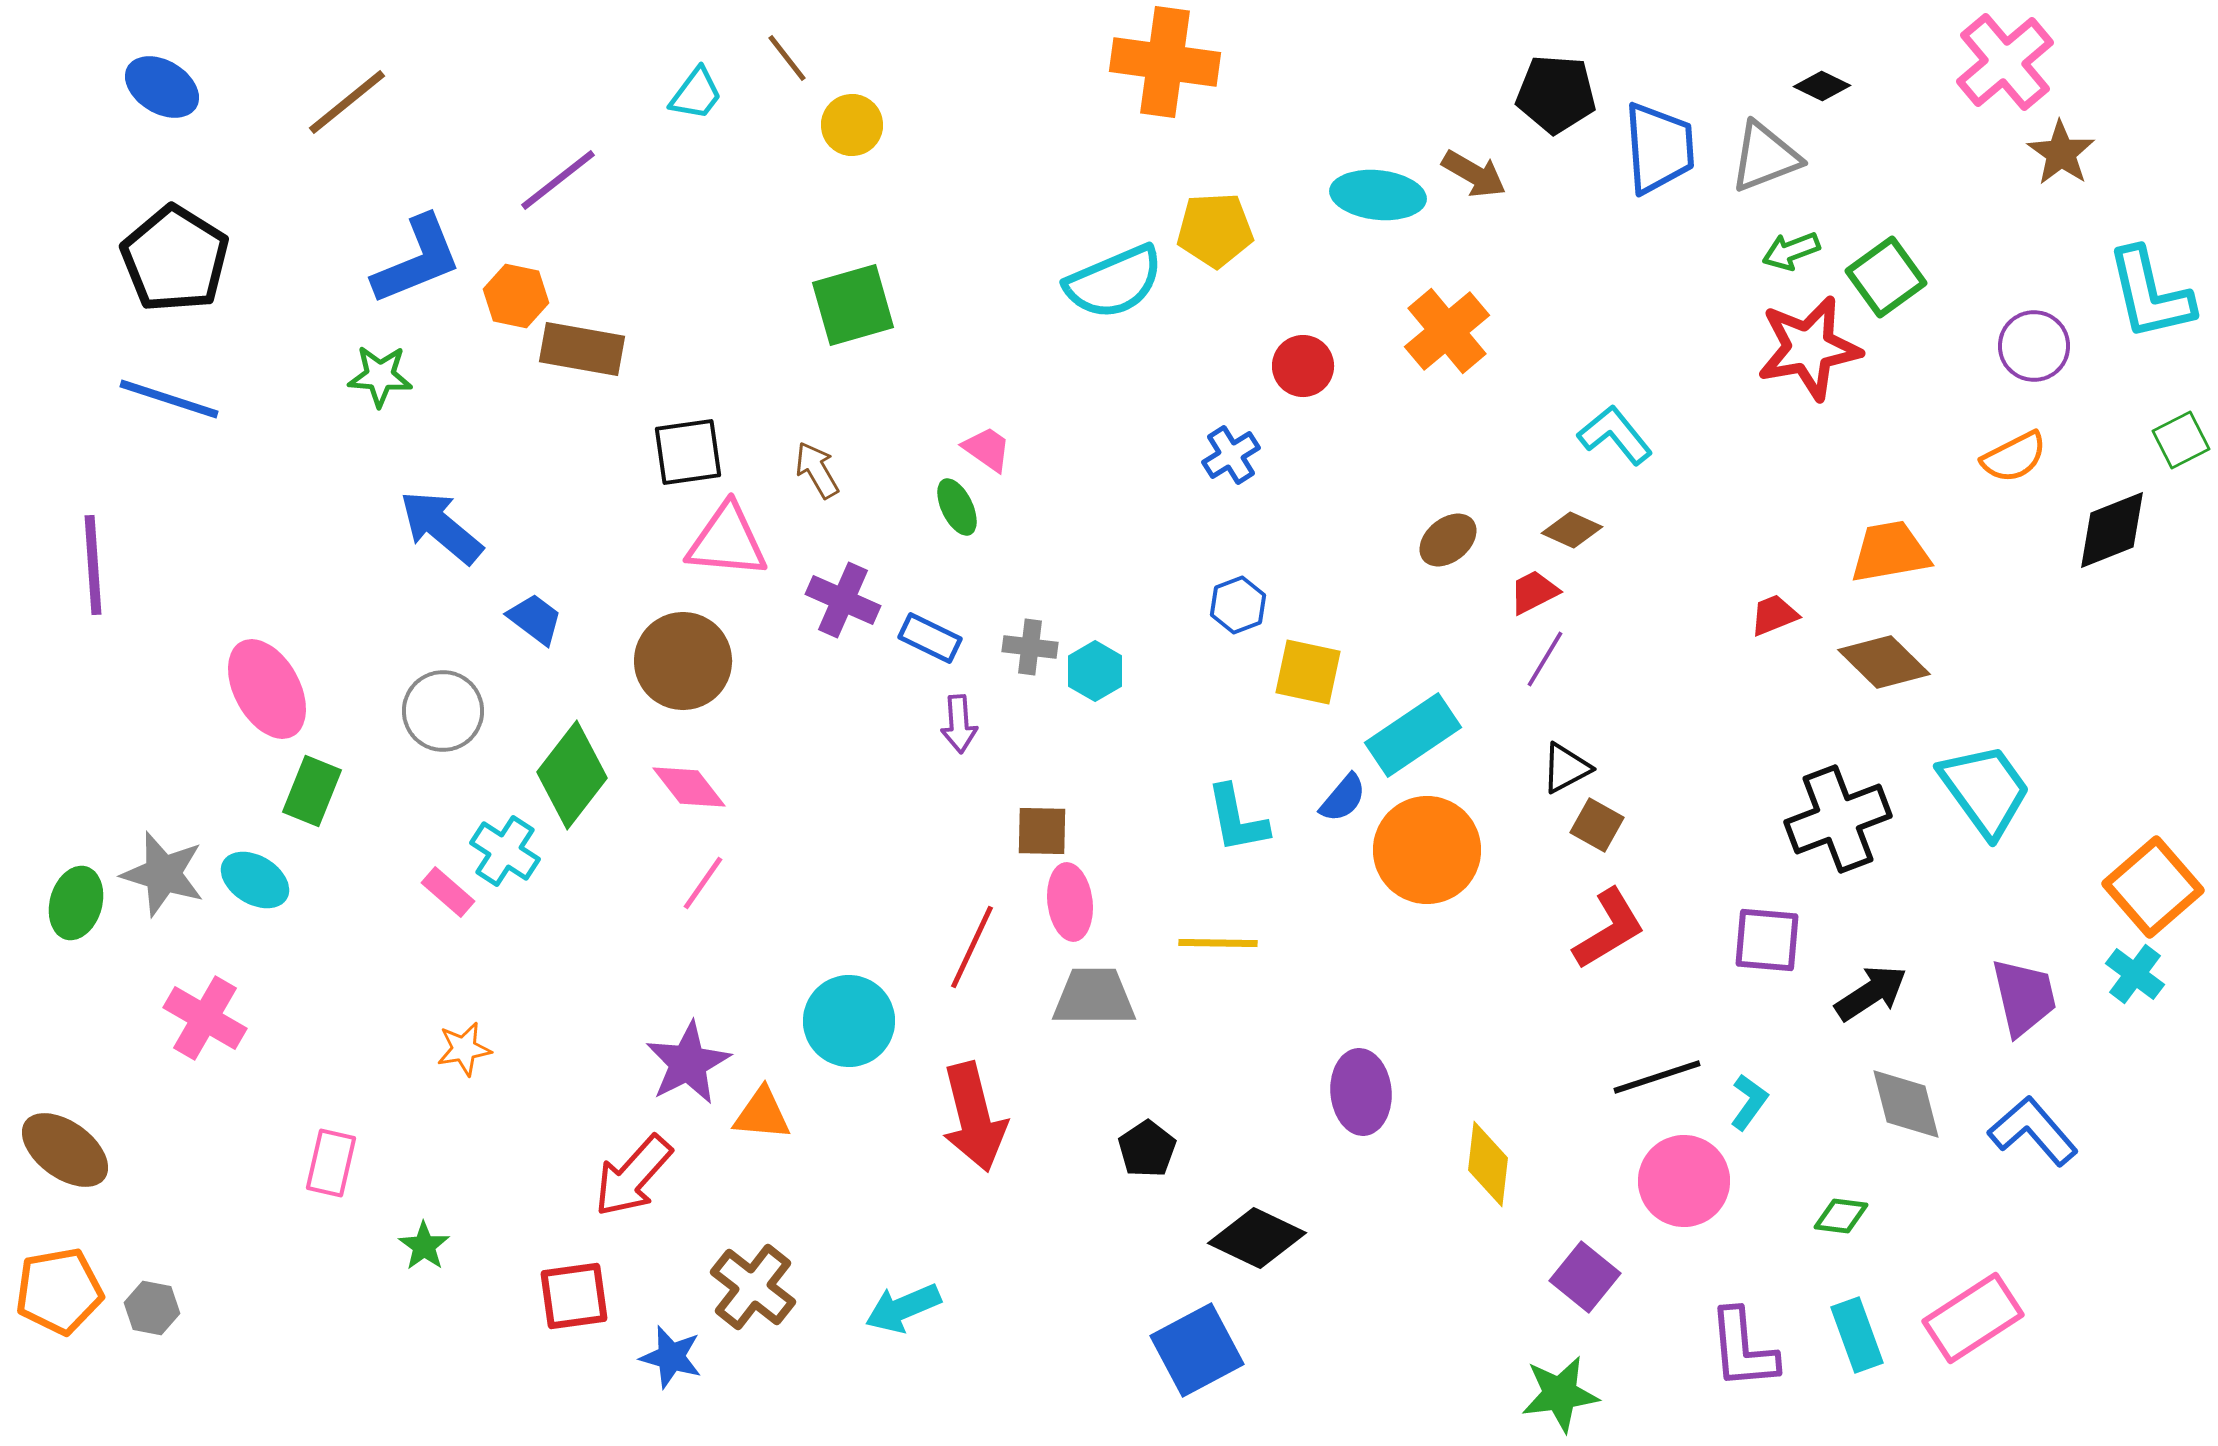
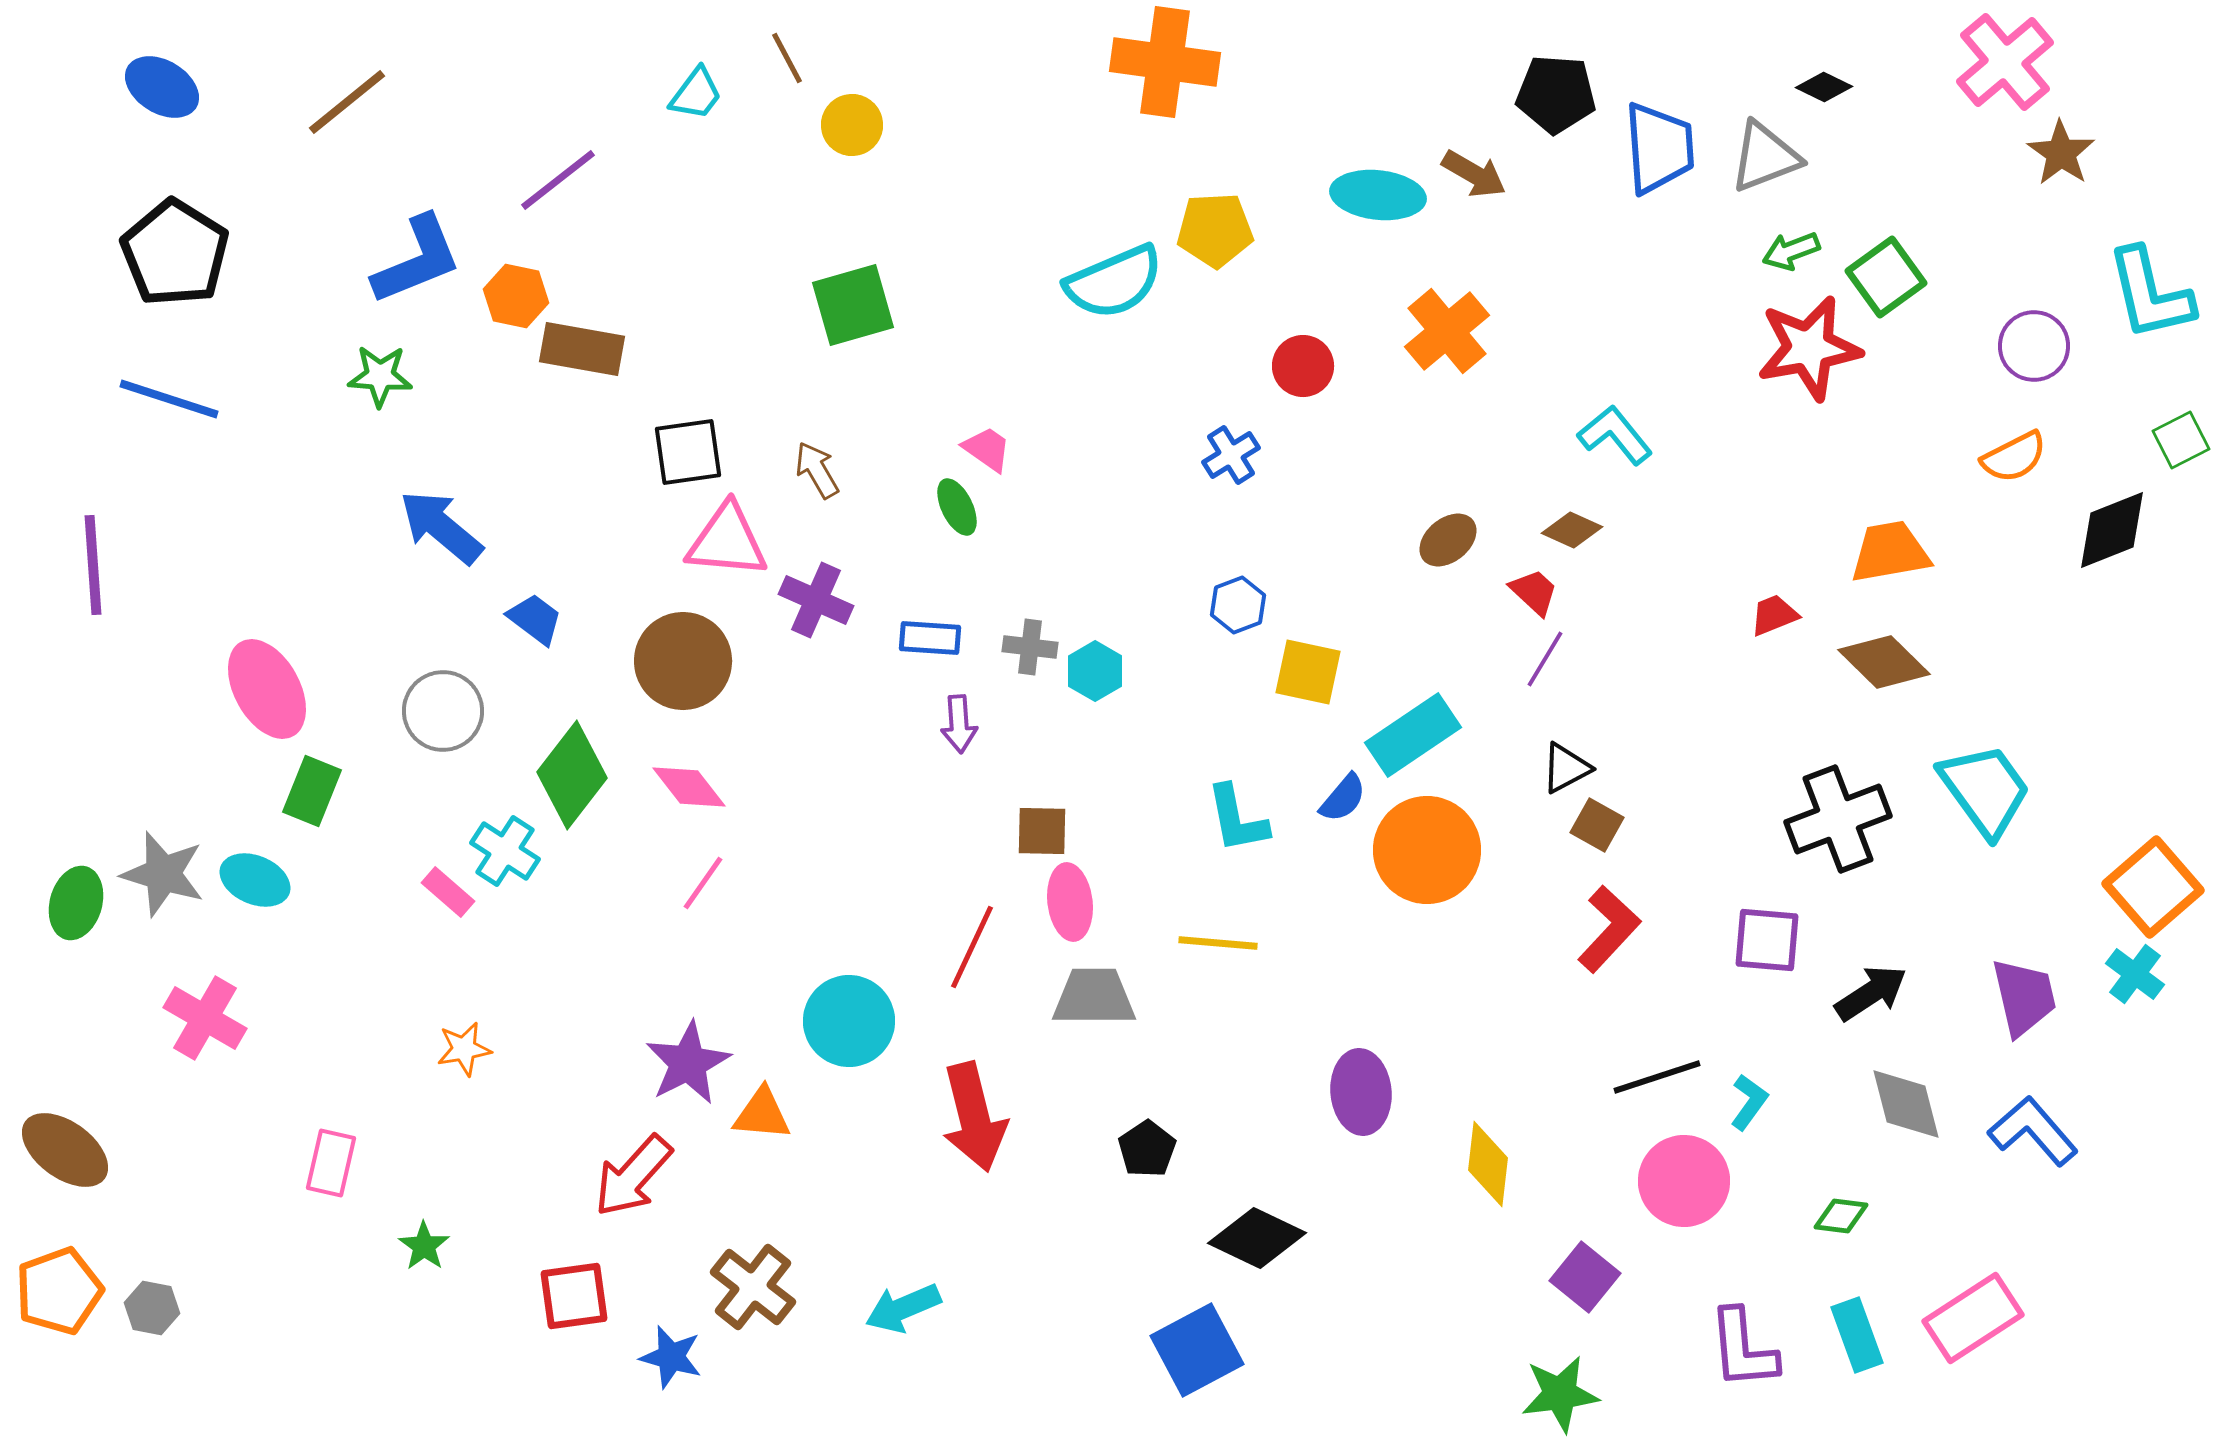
brown line at (787, 58): rotated 10 degrees clockwise
black diamond at (1822, 86): moved 2 px right, 1 px down
black pentagon at (175, 259): moved 6 px up
red trapezoid at (1534, 592): rotated 70 degrees clockwise
purple cross at (843, 600): moved 27 px left
blue rectangle at (930, 638): rotated 22 degrees counterclockwise
cyan ellipse at (255, 880): rotated 8 degrees counterclockwise
red L-shape at (1609, 929): rotated 16 degrees counterclockwise
yellow line at (1218, 943): rotated 4 degrees clockwise
orange pentagon at (59, 1291): rotated 10 degrees counterclockwise
